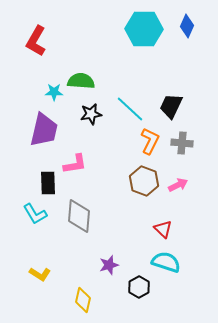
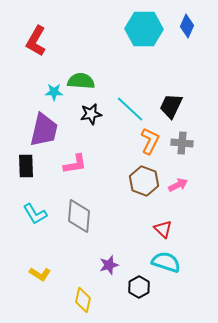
black rectangle: moved 22 px left, 17 px up
